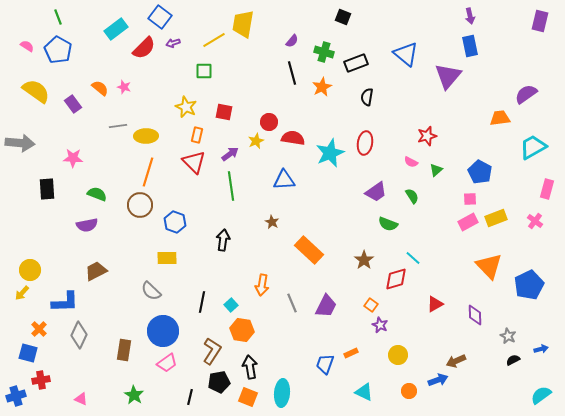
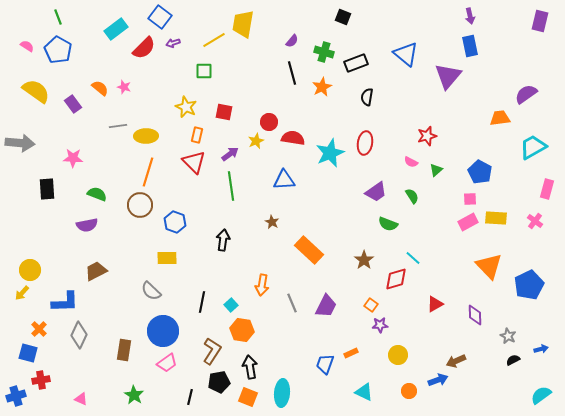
yellow rectangle at (496, 218): rotated 25 degrees clockwise
purple star at (380, 325): rotated 28 degrees counterclockwise
